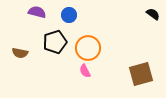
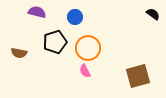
blue circle: moved 6 px right, 2 px down
brown semicircle: moved 1 px left
brown square: moved 3 px left, 2 px down
